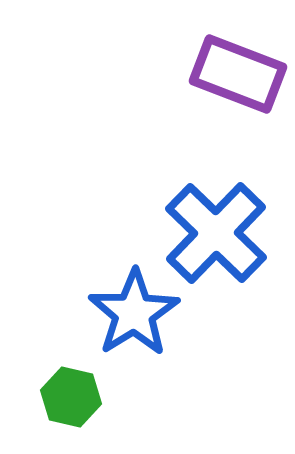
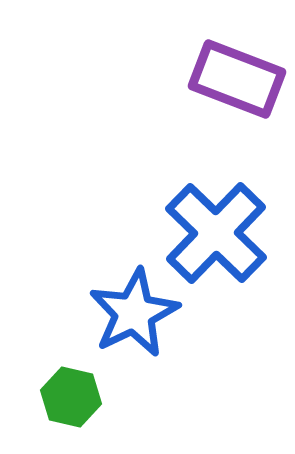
purple rectangle: moved 1 px left, 5 px down
blue star: rotated 6 degrees clockwise
